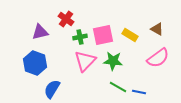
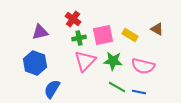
red cross: moved 7 px right
green cross: moved 1 px left, 1 px down
pink semicircle: moved 15 px left, 8 px down; rotated 50 degrees clockwise
green line: moved 1 px left
